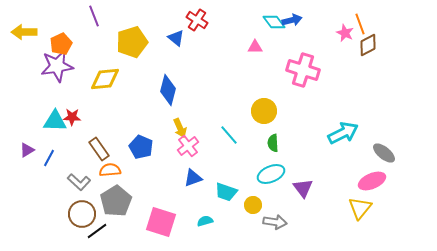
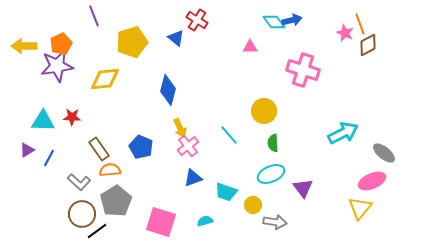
yellow arrow at (24, 32): moved 14 px down
pink triangle at (255, 47): moved 5 px left
cyan triangle at (55, 121): moved 12 px left
